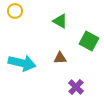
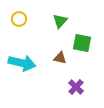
yellow circle: moved 4 px right, 8 px down
green triangle: rotated 42 degrees clockwise
green square: moved 7 px left, 2 px down; rotated 18 degrees counterclockwise
brown triangle: rotated 16 degrees clockwise
